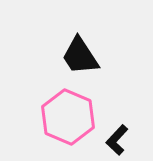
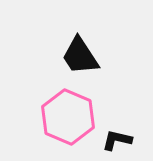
black L-shape: rotated 60 degrees clockwise
